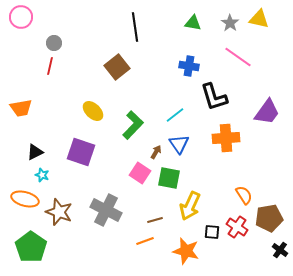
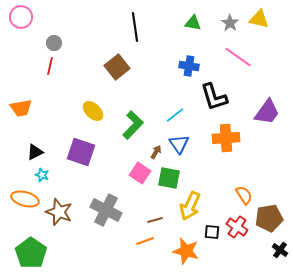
green pentagon: moved 6 px down
